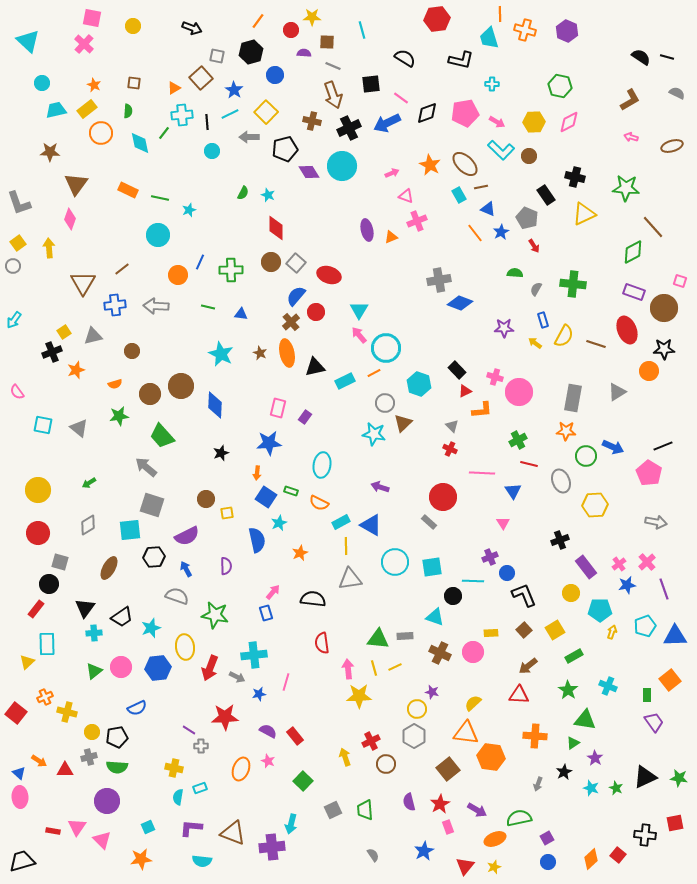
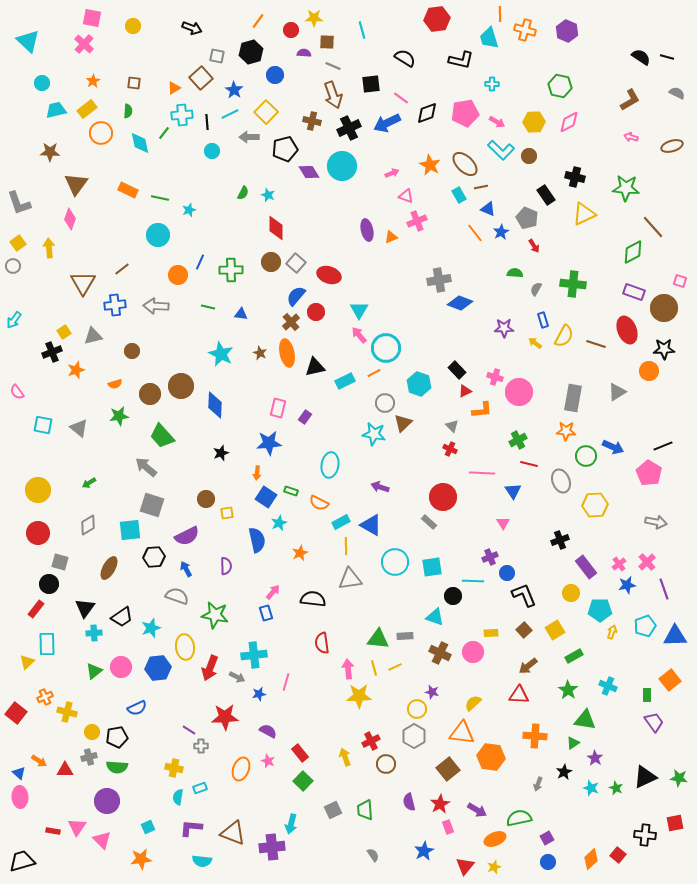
yellow star at (312, 17): moved 2 px right, 1 px down
orange star at (94, 85): moved 1 px left, 4 px up; rotated 16 degrees clockwise
cyan ellipse at (322, 465): moved 8 px right
orange triangle at (466, 733): moved 4 px left
red rectangle at (295, 736): moved 5 px right, 17 px down
